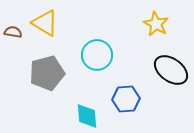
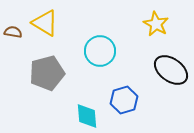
cyan circle: moved 3 px right, 4 px up
blue hexagon: moved 2 px left, 1 px down; rotated 12 degrees counterclockwise
